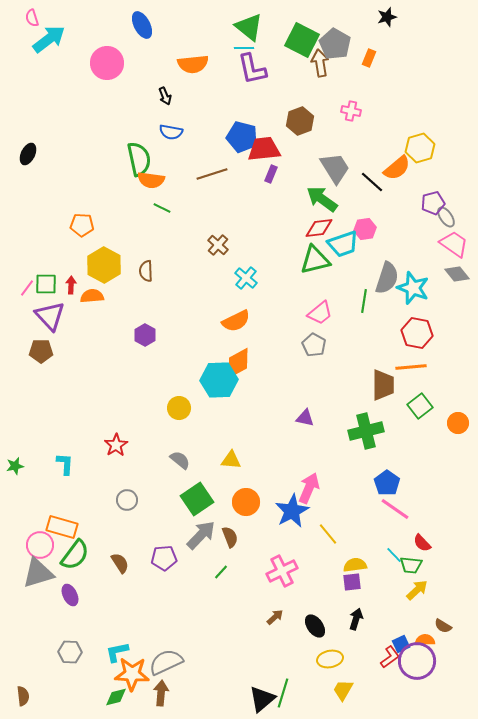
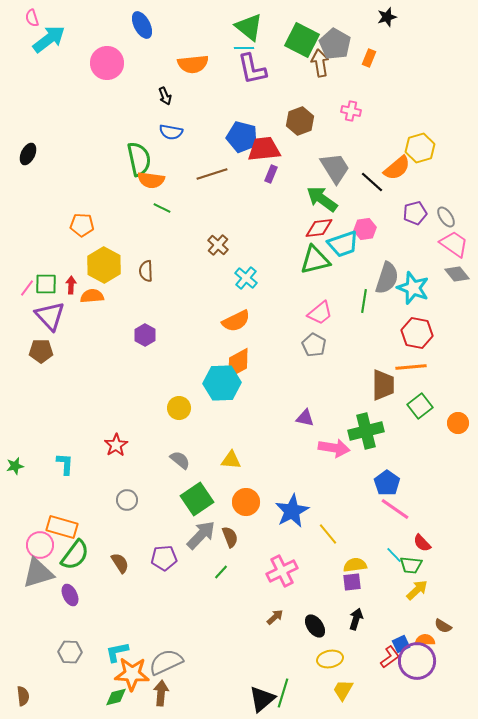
purple pentagon at (433, 203): moved 18 px left, 10 px down
cyan hexagon at (219, 380): moved 3 px right, 3 px down
pink arrow at (309, 488): moved 25 px right, 40 px up; rotated 76 degrees clockwise
